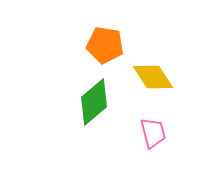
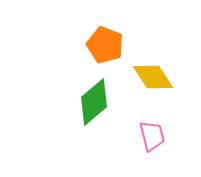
orange pentagon: rotated 12 degrees clockwise
pink trapezoid: moved 1 px left, 3 px down
